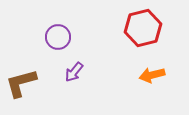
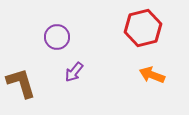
purple circle: moved 1 px left
orange arrow: rotated 35 degrees clockwise
brown L-shape: rotated 88 degrees clockwise
